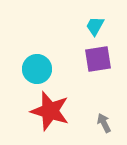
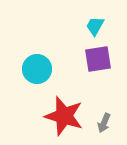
red star: moved 14 px right, 5 px down
gray arrow: rotated 132 degrees counterclockwise
